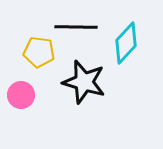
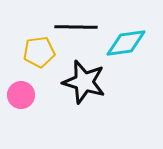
cyan diamond: rotated 39 degrees clockwise
yellow pentagon: rotated 16 degrees counterclockwise
